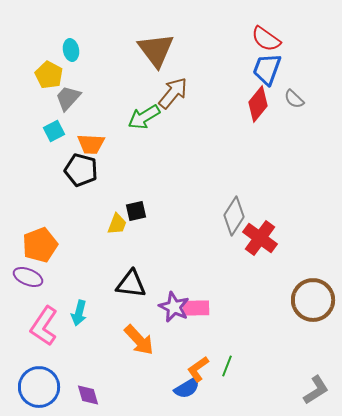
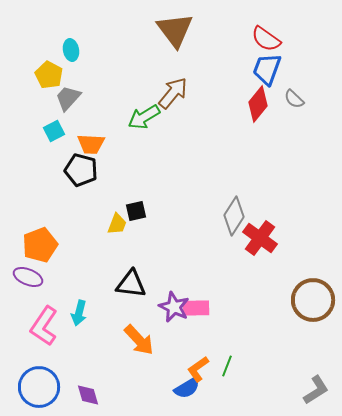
brown triangle: moved 19 px right, 20 px up
